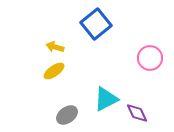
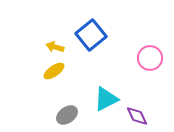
blue square: moved 5 px left, 11 px down
purple diamond: moved 3 px down
